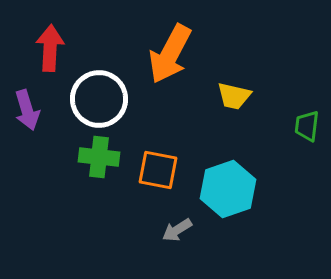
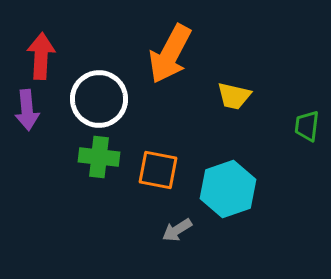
red arrow: moved 9 px left, 8 px down
purple arrow: rotated 12 degrees clockwise
